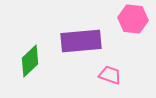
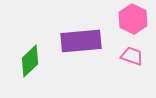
pink hexagon: rotated 20 degrees clockwise
pink trapezoid: moved 22 px right, 19 px up
